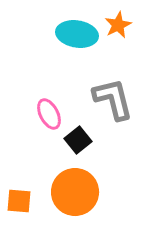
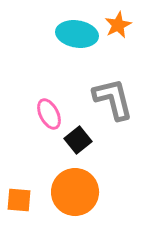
orange square: moved 1 px up
